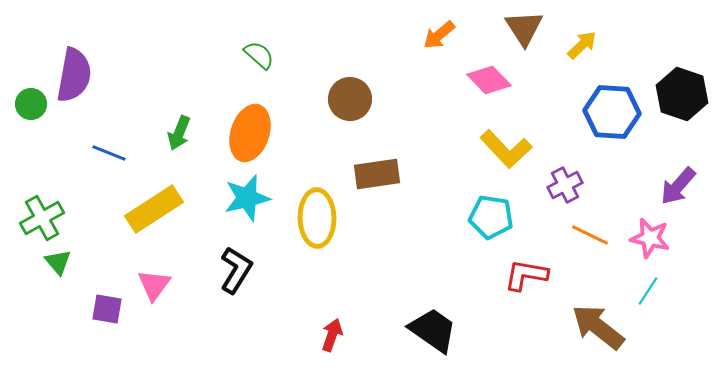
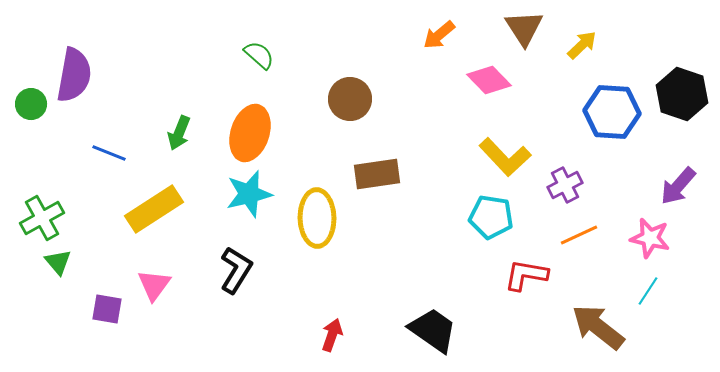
yellow L-shape: moved 1 px left, 8 px down
cyan star: moved 2 px right, 4 px up
orange line: moved 11 px left; rotated 51 degrees counterclockwise
